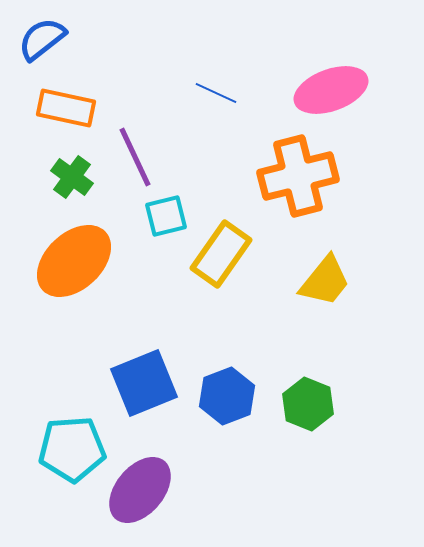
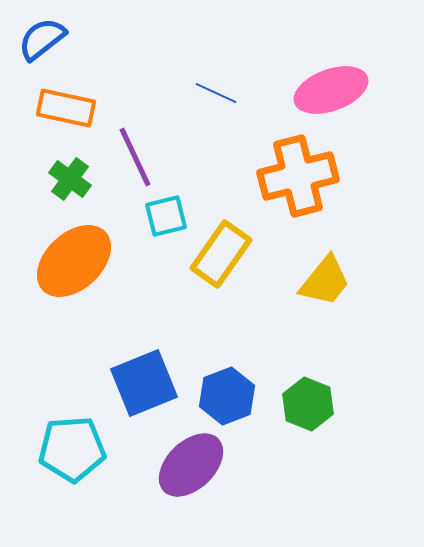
green cross: moved 2 px left, 2 px down
purple ellipse: moved 51 px right, 25 px up; rotated 6 degrees clockwise
